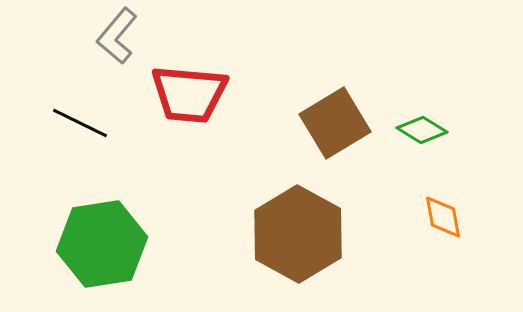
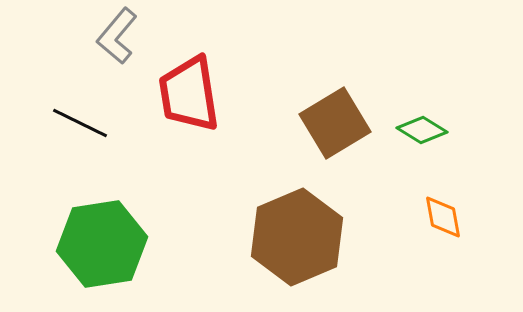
red trapezoid: rotated 76 degrees clockwise
brown hexagon: moved 1 px left, 3 px down; rotated 8 degrees clockwise
